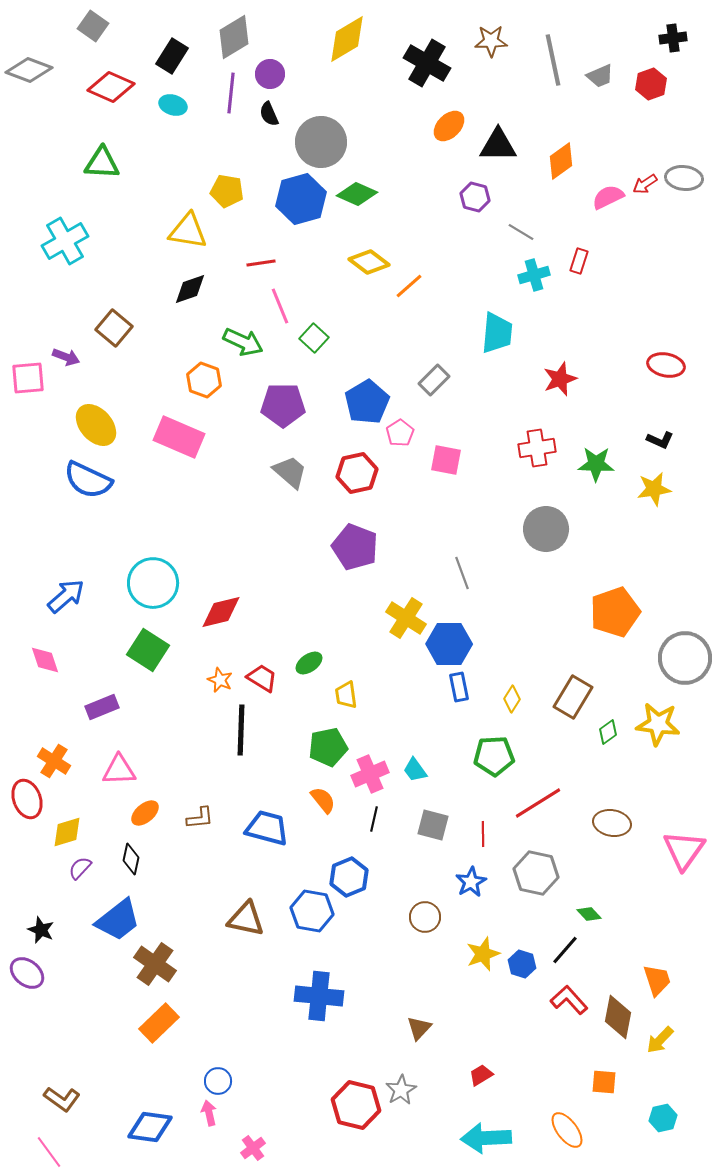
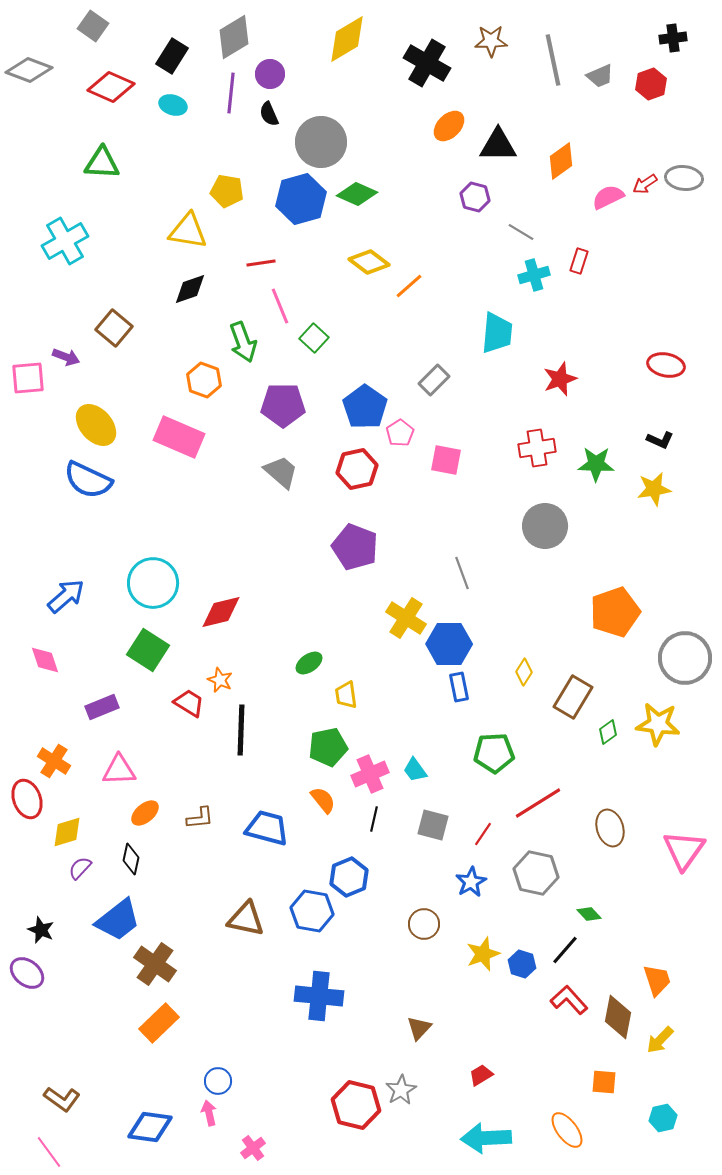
green arrow at (243, 342): rotated 45 degrees clockwise
blue pentagon at (367, 402): moved 2 px left, 5 px down; rotated 6 degrees counterclockwise
gray trapezoid at (290, 472): moved 9 px left
red hexagon at (357, 473): moved 4 px up
gray circle at (546, 529): moved 1 px left, 3 px up
red trapezoid at (262, 678): moved 73 px left, 25 px down
yellow diamond at (512, 699): moved 12 px right, 27 px up
green pentagon at (494, 756): moved 3 px up
brown ellipse at (612, 823): moved 2 px left, 5 px down; rotated 63 degrees clockwise
red line at (483, 834): rotated 35 degrees clockwise
brown circle at (425, 917): moved 1 px left, 7 px down
